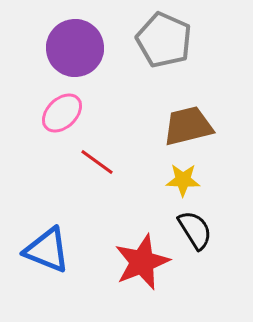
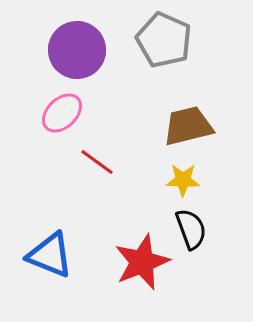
purple circle: moved 2 px right, 2 px down
black semicircle: moved 4 px left, 1 px up; rotated 12 degrees clockwise
blue triangle: moved 3 px right, 5 px down
